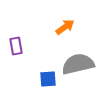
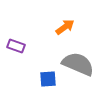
purple rectangle: rotated 60 degrees counterclockwise
gray semicircle: rotated 36 degrees clockwise
